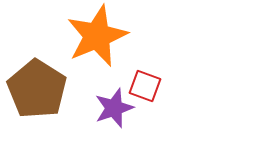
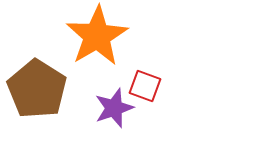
orange star: rotated 8 degrees counterclockwise
